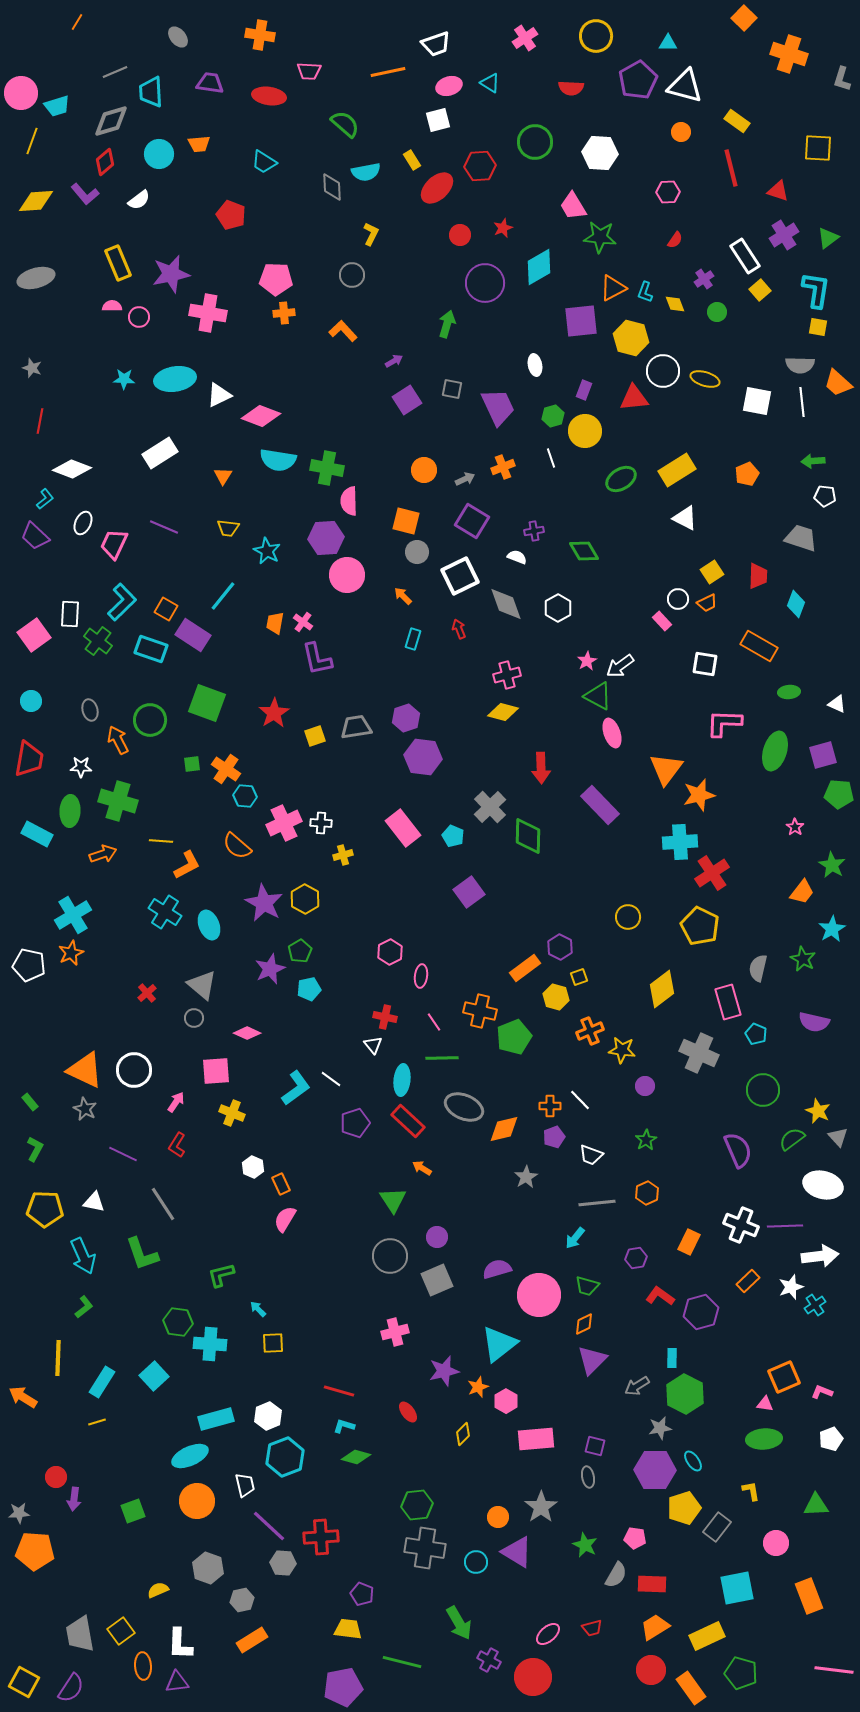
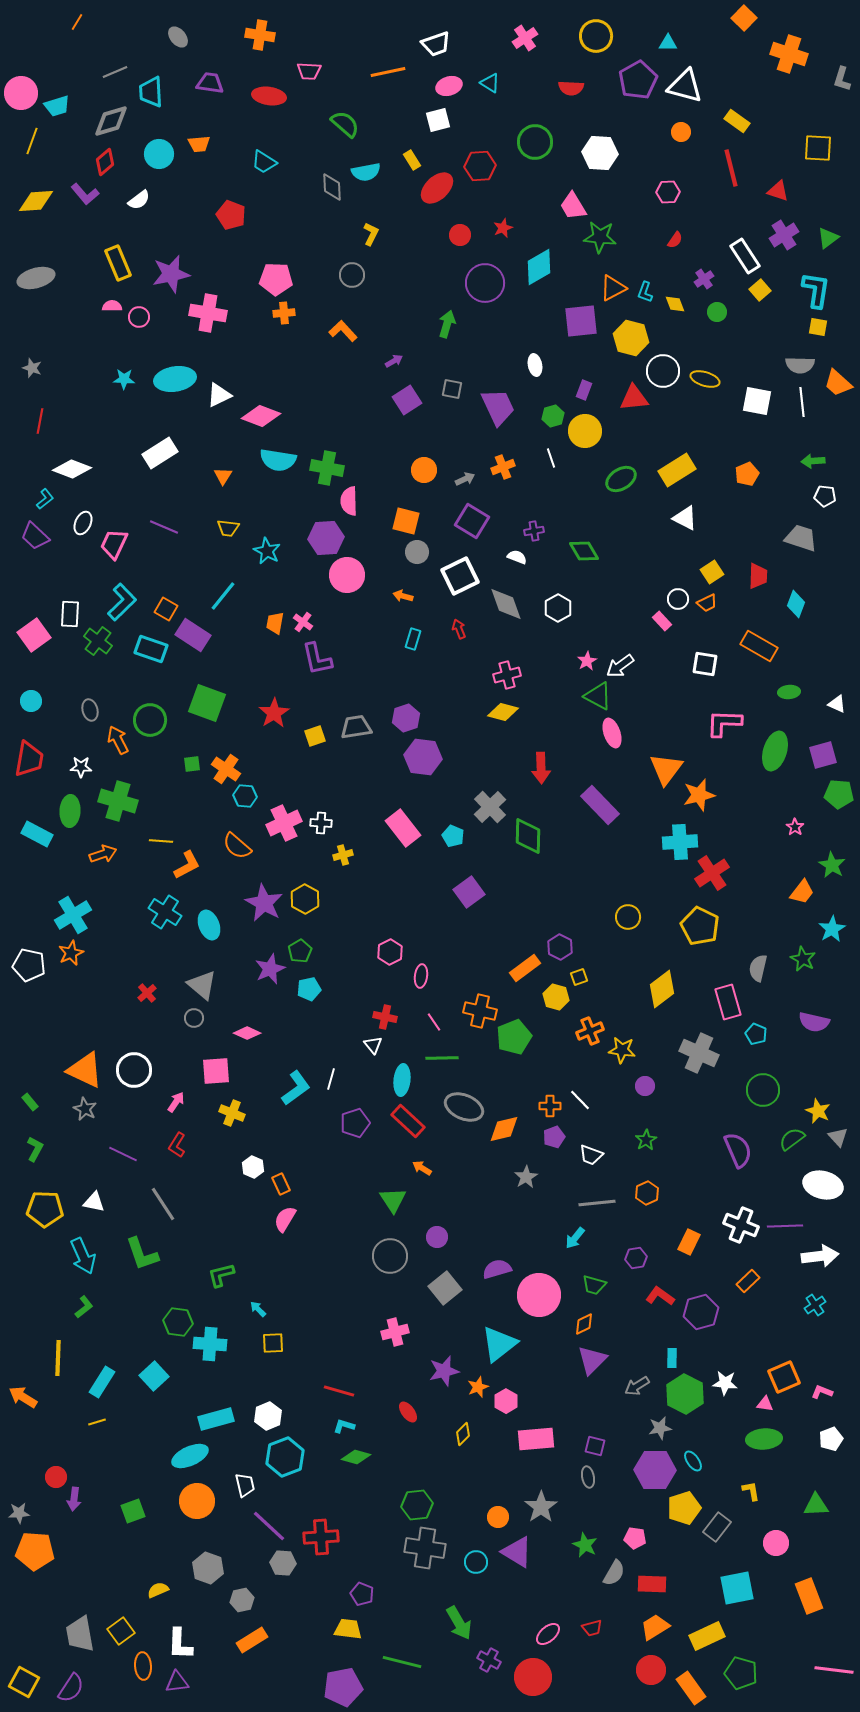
orange arrow at (403, 596): rotated 30 degrees counterclockwise
white line at (331, 1079): rotated 70 degrees clockwise
gray square at (437, 1280): moved 8 px right, 8 px down; rotated 16 degrees counterclockwise
green trapezoid at (587, 1286): moved 7 px right, 1 px up
white star at (791, 1287): moved 66 px left, 96 px down; rotated 25 degrees clockwise
gray semicircle at (616, 1575): moved 2 px left, 2 px up
